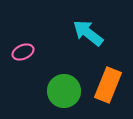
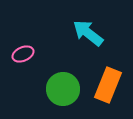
pink ellipse: moved 2 px down
green circle: moved 1 px left, 2 px up
